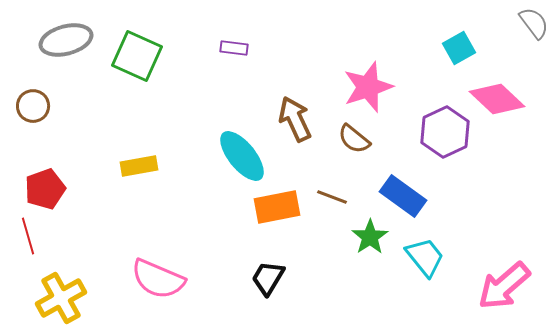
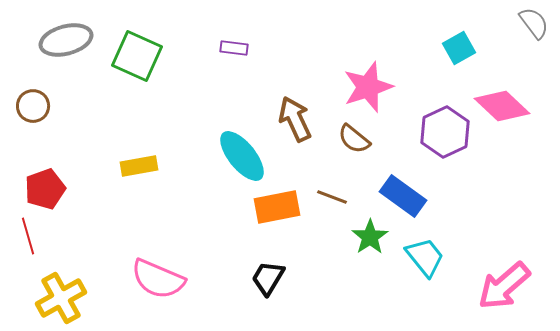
pink diamond: moved 5 px right, 7 px down
